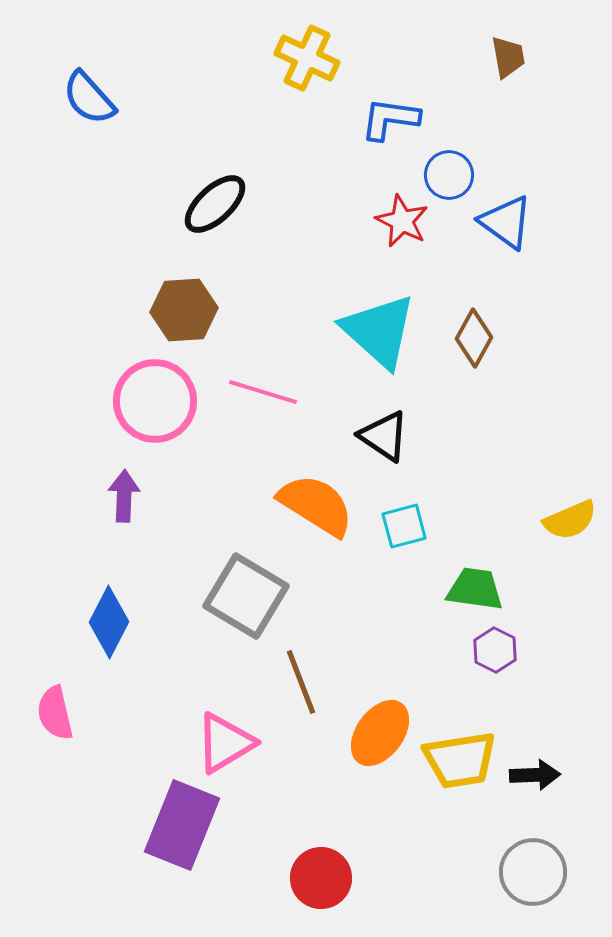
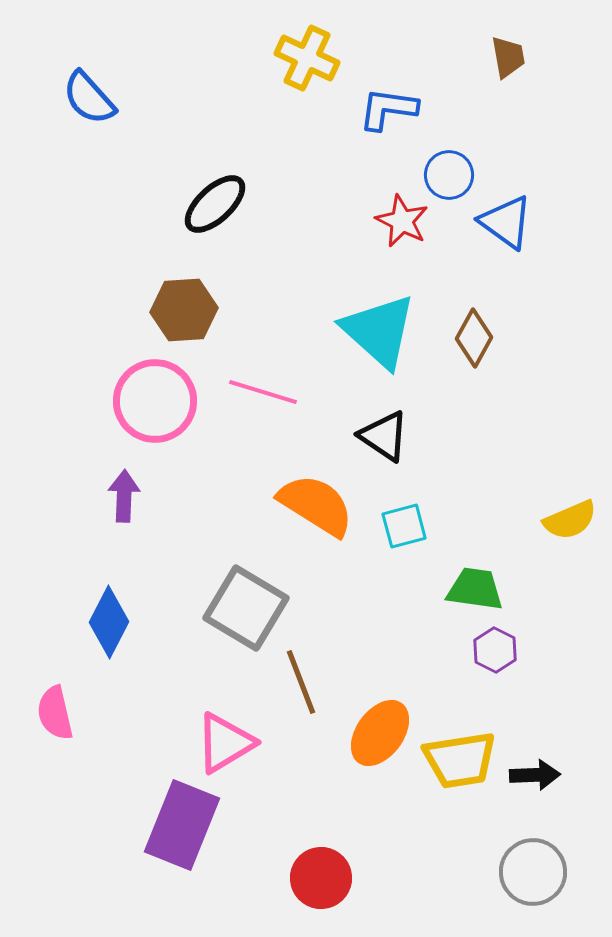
blue L-shape: moved 2 px left, 10 px up
gray square: moved 12 px down
